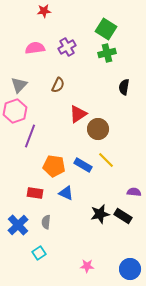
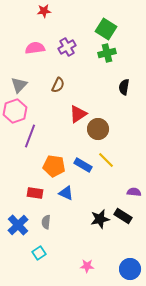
black star: moved 5 px down
